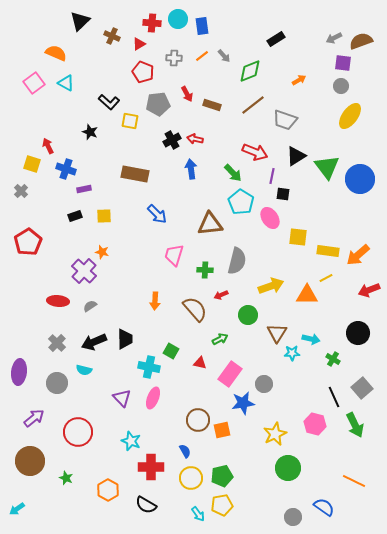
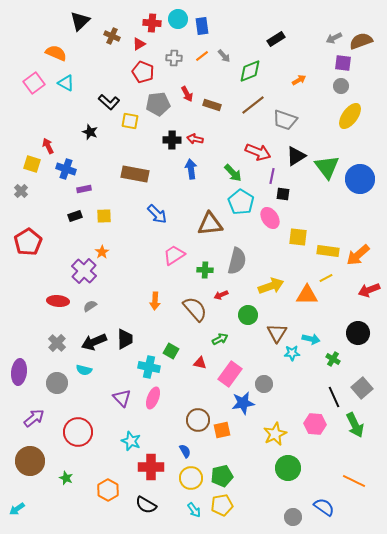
black cross at (172, 140): rotated 30 degrees clockwise
red arrow at (255, 152): moved 3 px right
orange star at (102, 252): rotated 24 degrees clockwise
pink trapezoid at (174, 255): rotated 40 degrees clockwise
pink hexagon at (315, 424): rotated 10 degrees counterclockwise
cyan arrow at (198, 514): moved 4 px left, 4 px up
